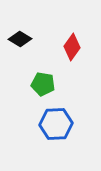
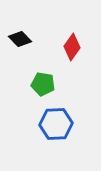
black diamond: rotated 15 degrees clockwise
